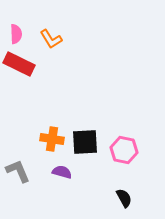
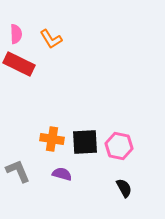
pink hexagon: moved 5 px left, 4 px up
purple semicircle: moved 2 px down
black semicircle: moved 10 px up
